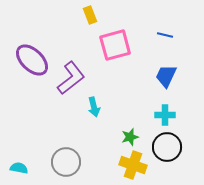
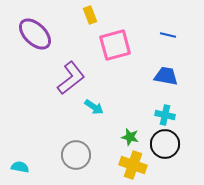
blue line: moved 3 px right
purple ellipse: moved 3 px right, 26 px up
blue trapezoid: rotated 75 degrees clockwise
cyan arrow: rotated 42 degrees counterclockwise
cyan cross: rotated 12 degrees clockwise
green star: rotated 30 degrees clockwise
black circle: moved 2 px left, 3 px up
gray circle: moved 10 px right, 7 px up
cyan semicircle: moved 1 px right, 1 px up
